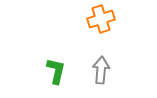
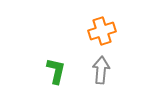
orange cross: moved 1 px right, 12 px down
